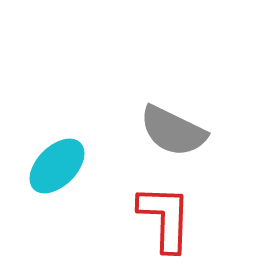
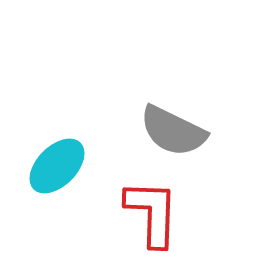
red L-shape: moved 13 px left, 5 px up
